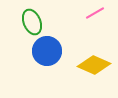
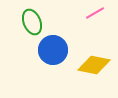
blue circle: moved 6 px right, 1 px up
yellow diamond: rotated 12 degrees counterclockwise
